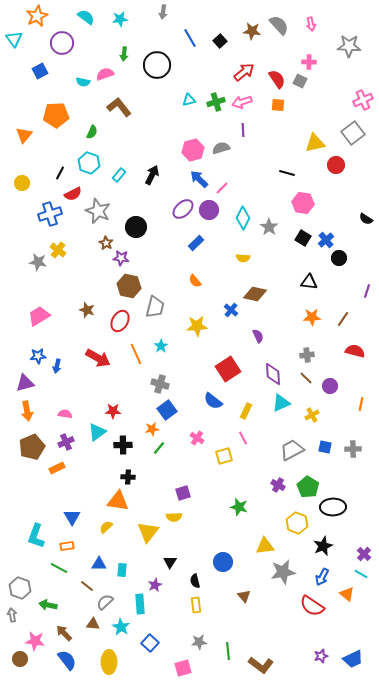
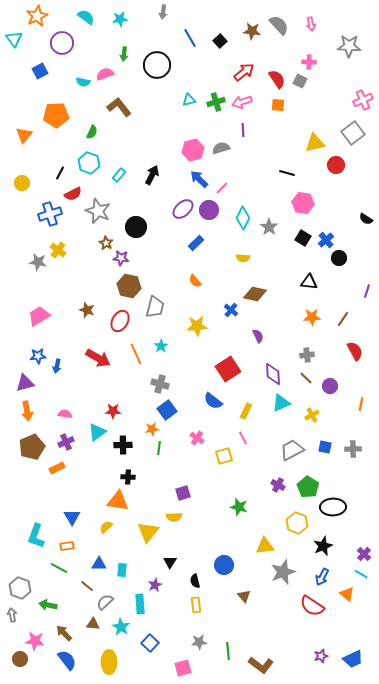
red semicircle at (355, 351): rotated 48 degrees clockwise
green line at (159, 448): rotated 32 degrees counterclockwise
blue circle at (223, 562): moved 1 px right, 3 px down
gray star at (283, 572): rotated 10 degrees counterclockwise
